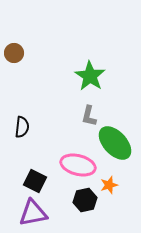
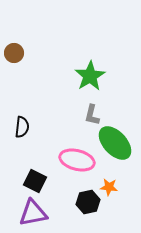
green star: rotated 8 degrees clockwise
gray L-shape: moved 3 px right, 1 px up
pink ellipse: moved 1 px left, 5 px up
orange star: moved 2 px down; rotated 24 degrees clockwise
black hexagon: moved 3 px right, 2 px down
